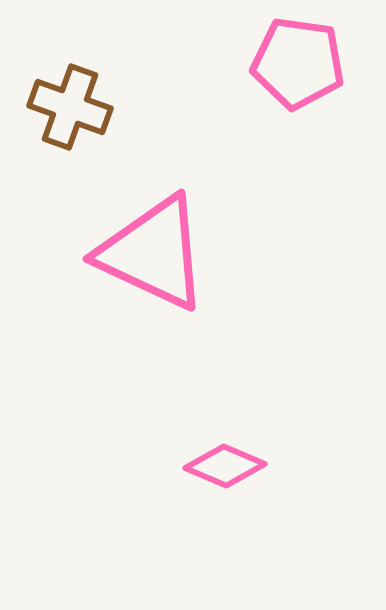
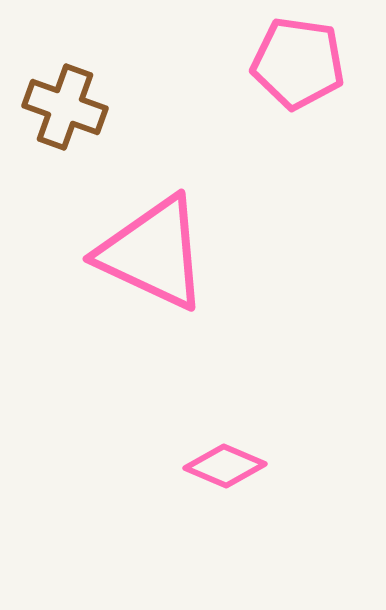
brown cross: moved 5 px left
